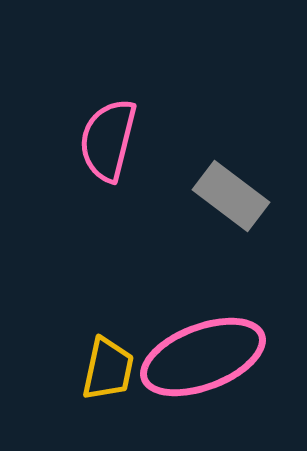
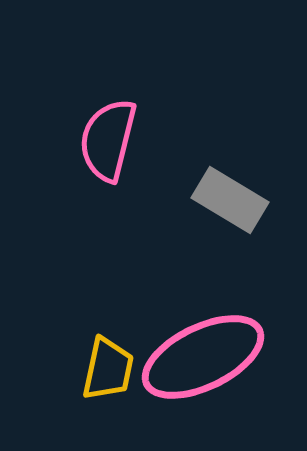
gray rectangle: moved 1 px left, 4 px down; rotated 6 degrees counterclockwise
pink ellipse: rotated 5 degrees counterclockwise
